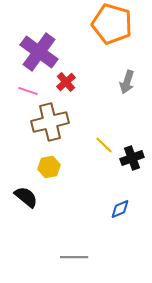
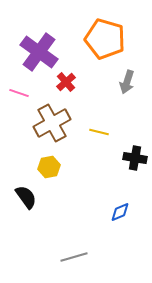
orange pentagon: moved 7 px left, 15 px down
pink line: moved 9 px left, 2 px down
brown cross: moved 2 px right, 1 px down; rotated 15 degrees counterclockwise
yellow line: moved 5 px left, 13 px up; rotated 30 degrees counterclockwise
black cross: moved 3 px right; rotated 30 degrees clockwise
black semicircle: rotated 15 degrees clockwise
blue diamond: moved 3 px down
gray line: rotated 16 degrees counterclockwise
